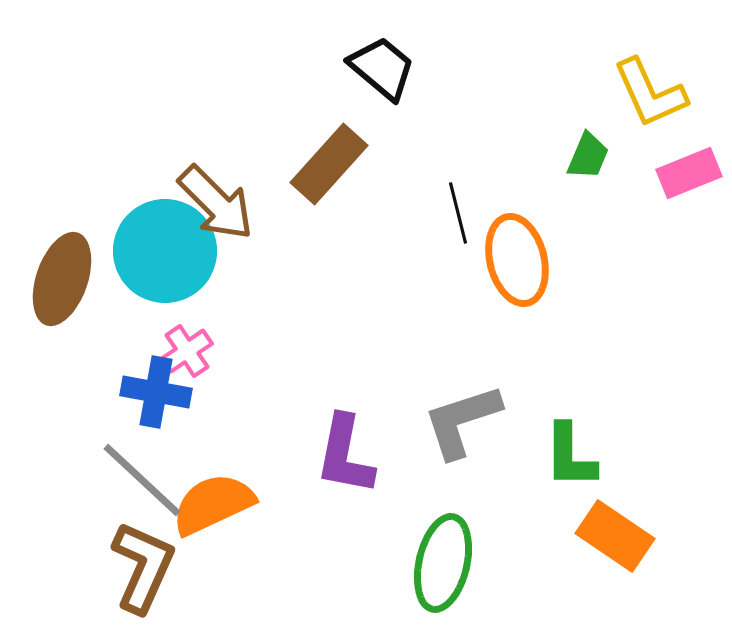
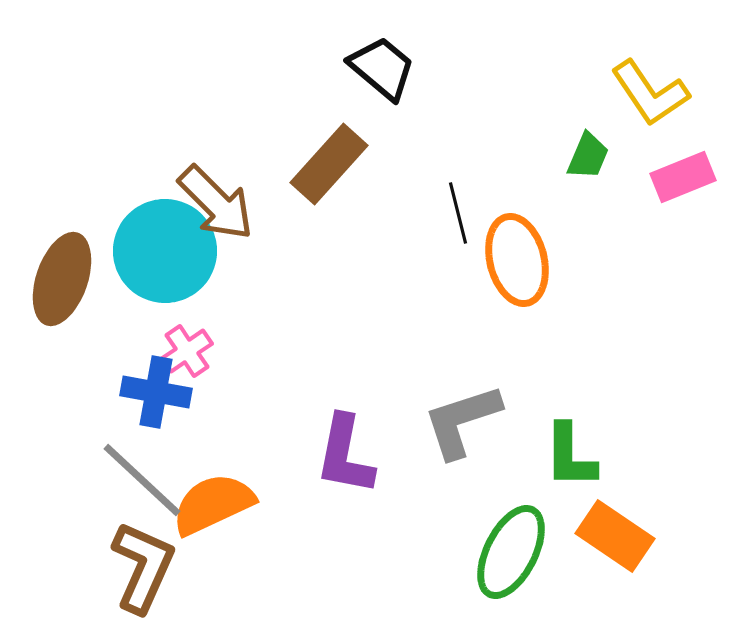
yellow L-shape: rotated 10 degrees counterclockwise
pink rectangle: moved 6 px left, 4 px down
green ellipse: moved 68 px right, 11 px up; rotated 14 degrees clockwise
